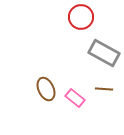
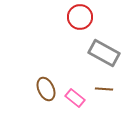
red circle: moved 1 px left
